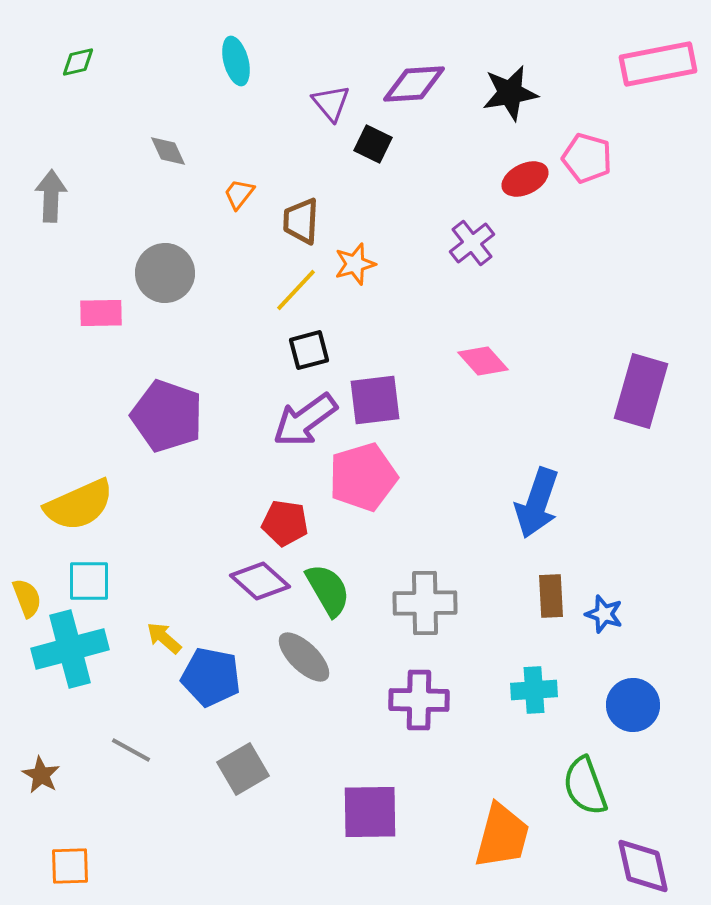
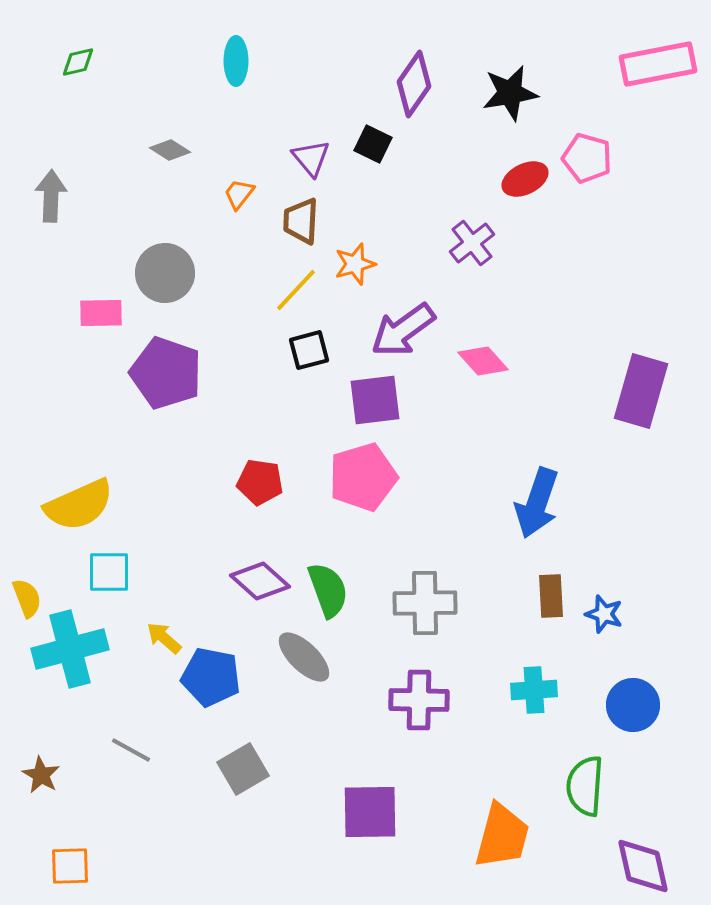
cyan ellipse at (236, 61): rotated 15 degrees clockwise
purple diamond at (414, 84): rotated 52 degrees counterclockwise
purple triangle at (331, 103): moved 20 px left, 55 px down
gray diamond at (168, 151): moved 2 px right, 1 px up; rotated 33 degrees counterclockwise
purple pentagon at (167, 416): moved 1 px left, 43 px up
purple arrow at (305, 420): moved 98 px right, 90 px up
red pentagon at (285, 523): moved 25 px left, 41 px up
cyan square at (89, 581): moved 20 px right, 9 px up
green semicircle at (328, 590): rotated 10 degrees clockwise
green semicircle at (585, 786): rotated 24 degrees clockwise
